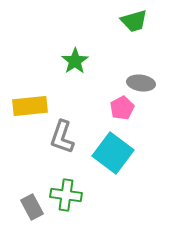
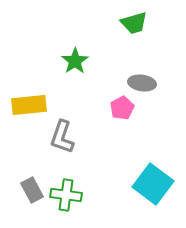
green trapezoid: moved 2 px down
gray ellipse: moved 1 px right
yellow rectangle: moved 1 px left, 1 px up
cyan square: moved 40 px right, 31 px down
gray rectangle: moved 17 px up
